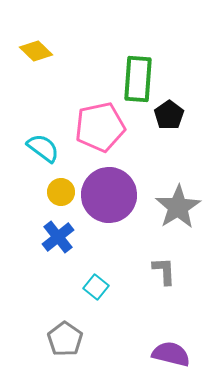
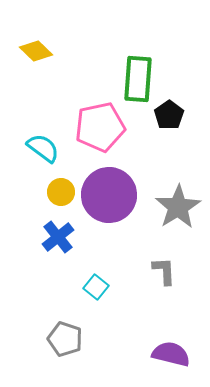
gray pentagon: rotated 16 degrees counterclockwise
